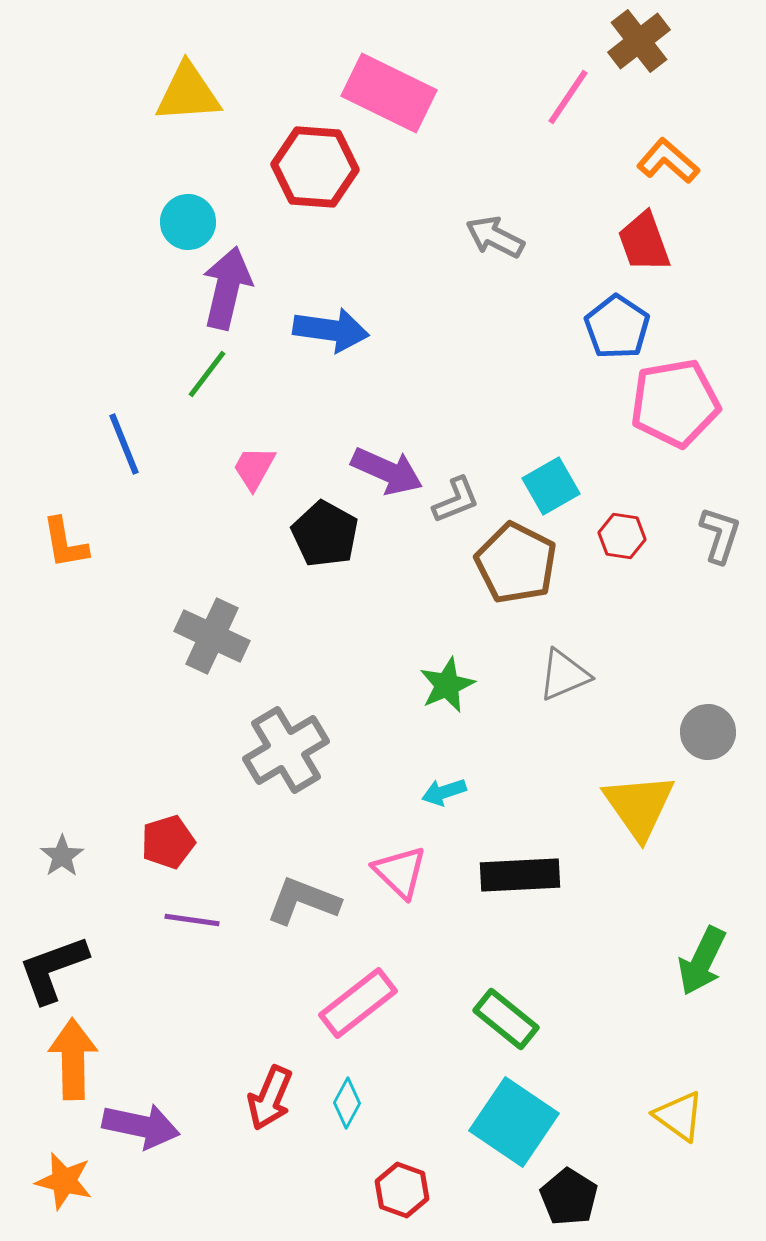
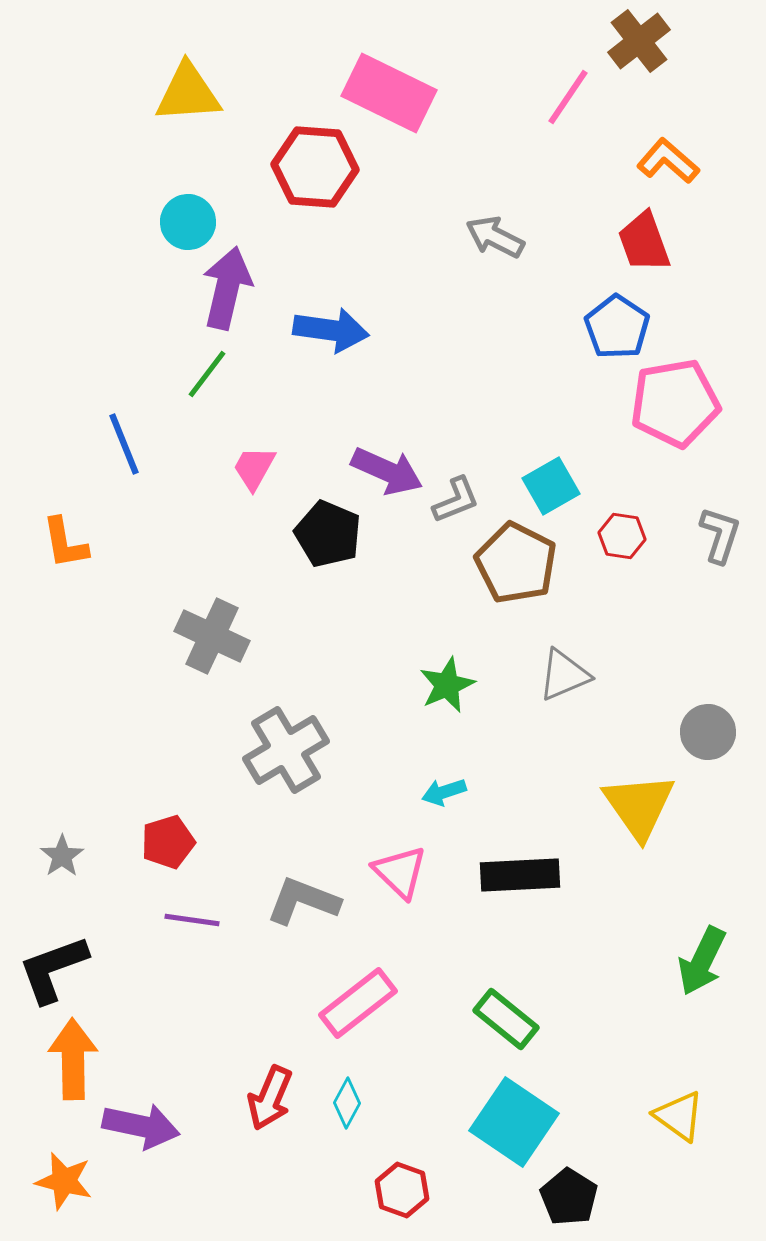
black pentagon at (325, 534): moved 3 px right; rotated 6 degrees counterclockwise
